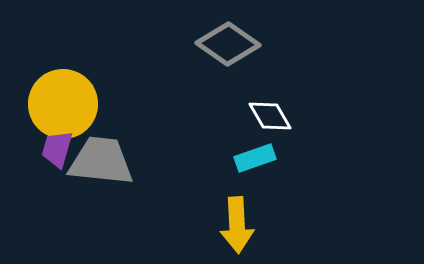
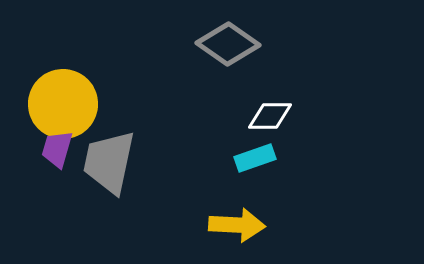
white diamond: rotated 60 degrees counterclockwise
gray trapezoid: moved 8 px right, 1 px down; rotated 84 degrees counterclockwise
yellow arrow: rotated 84 degrees counterclockwise
